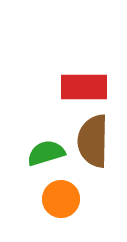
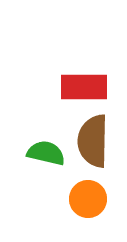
green semicircle: rotated 30 degrees clockwise
orange circle: moved 27 px right
